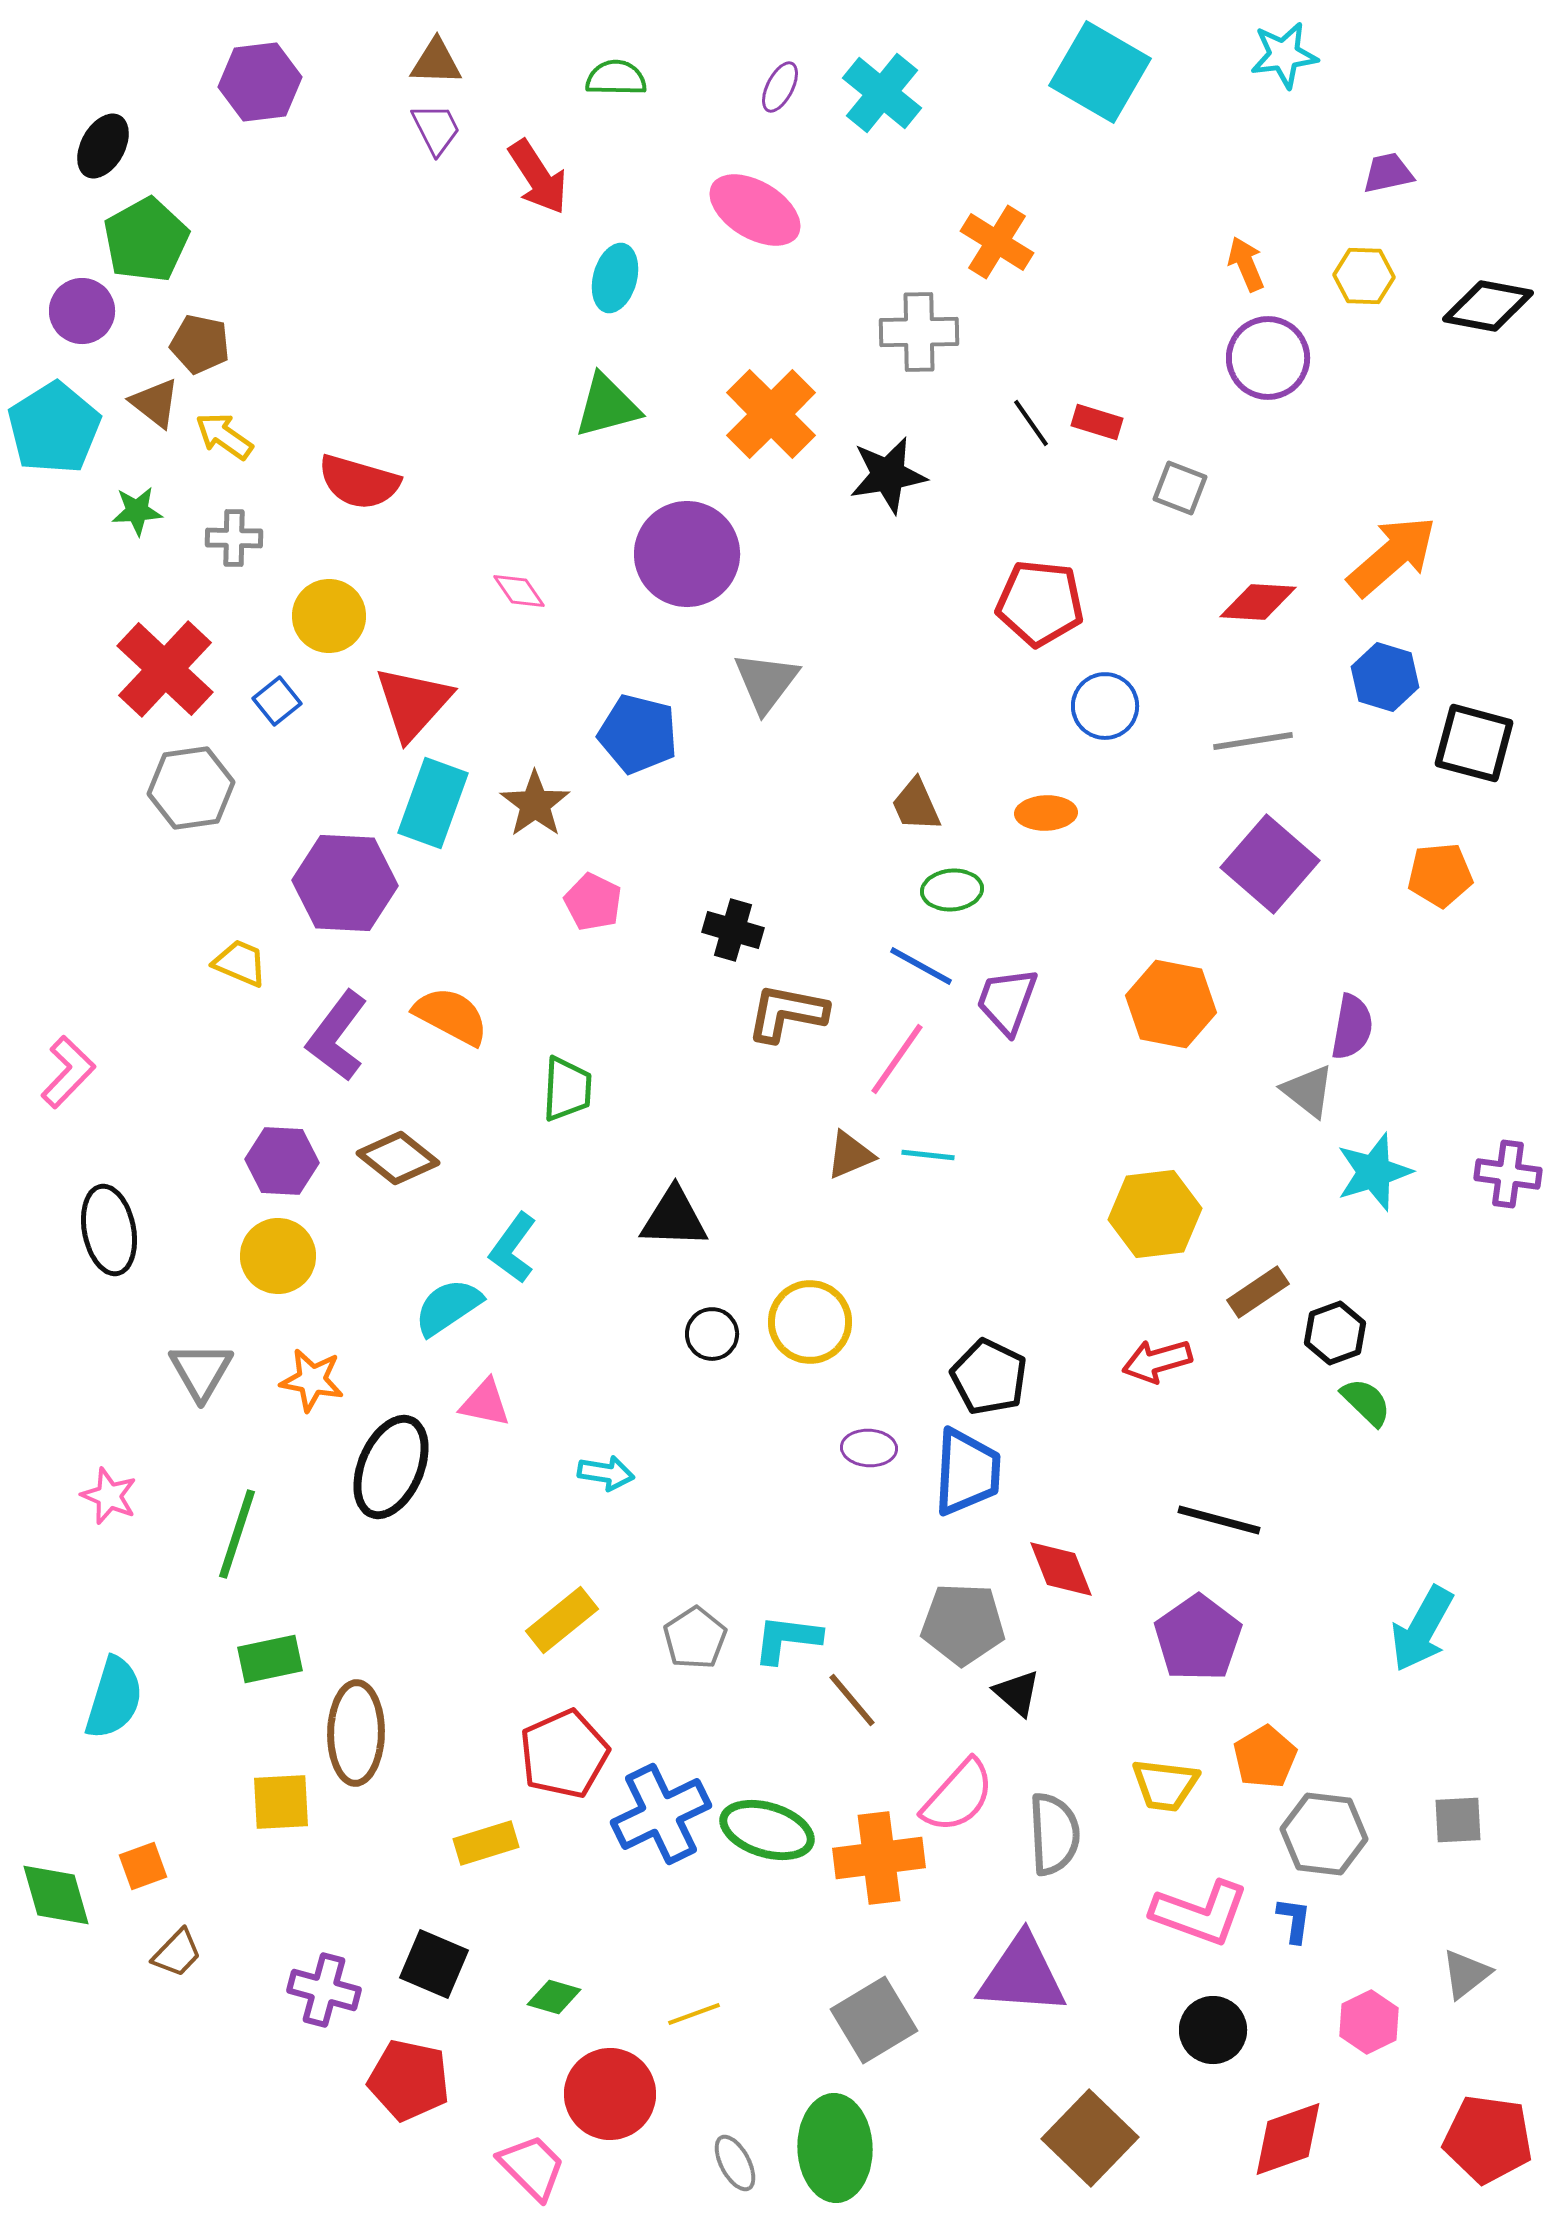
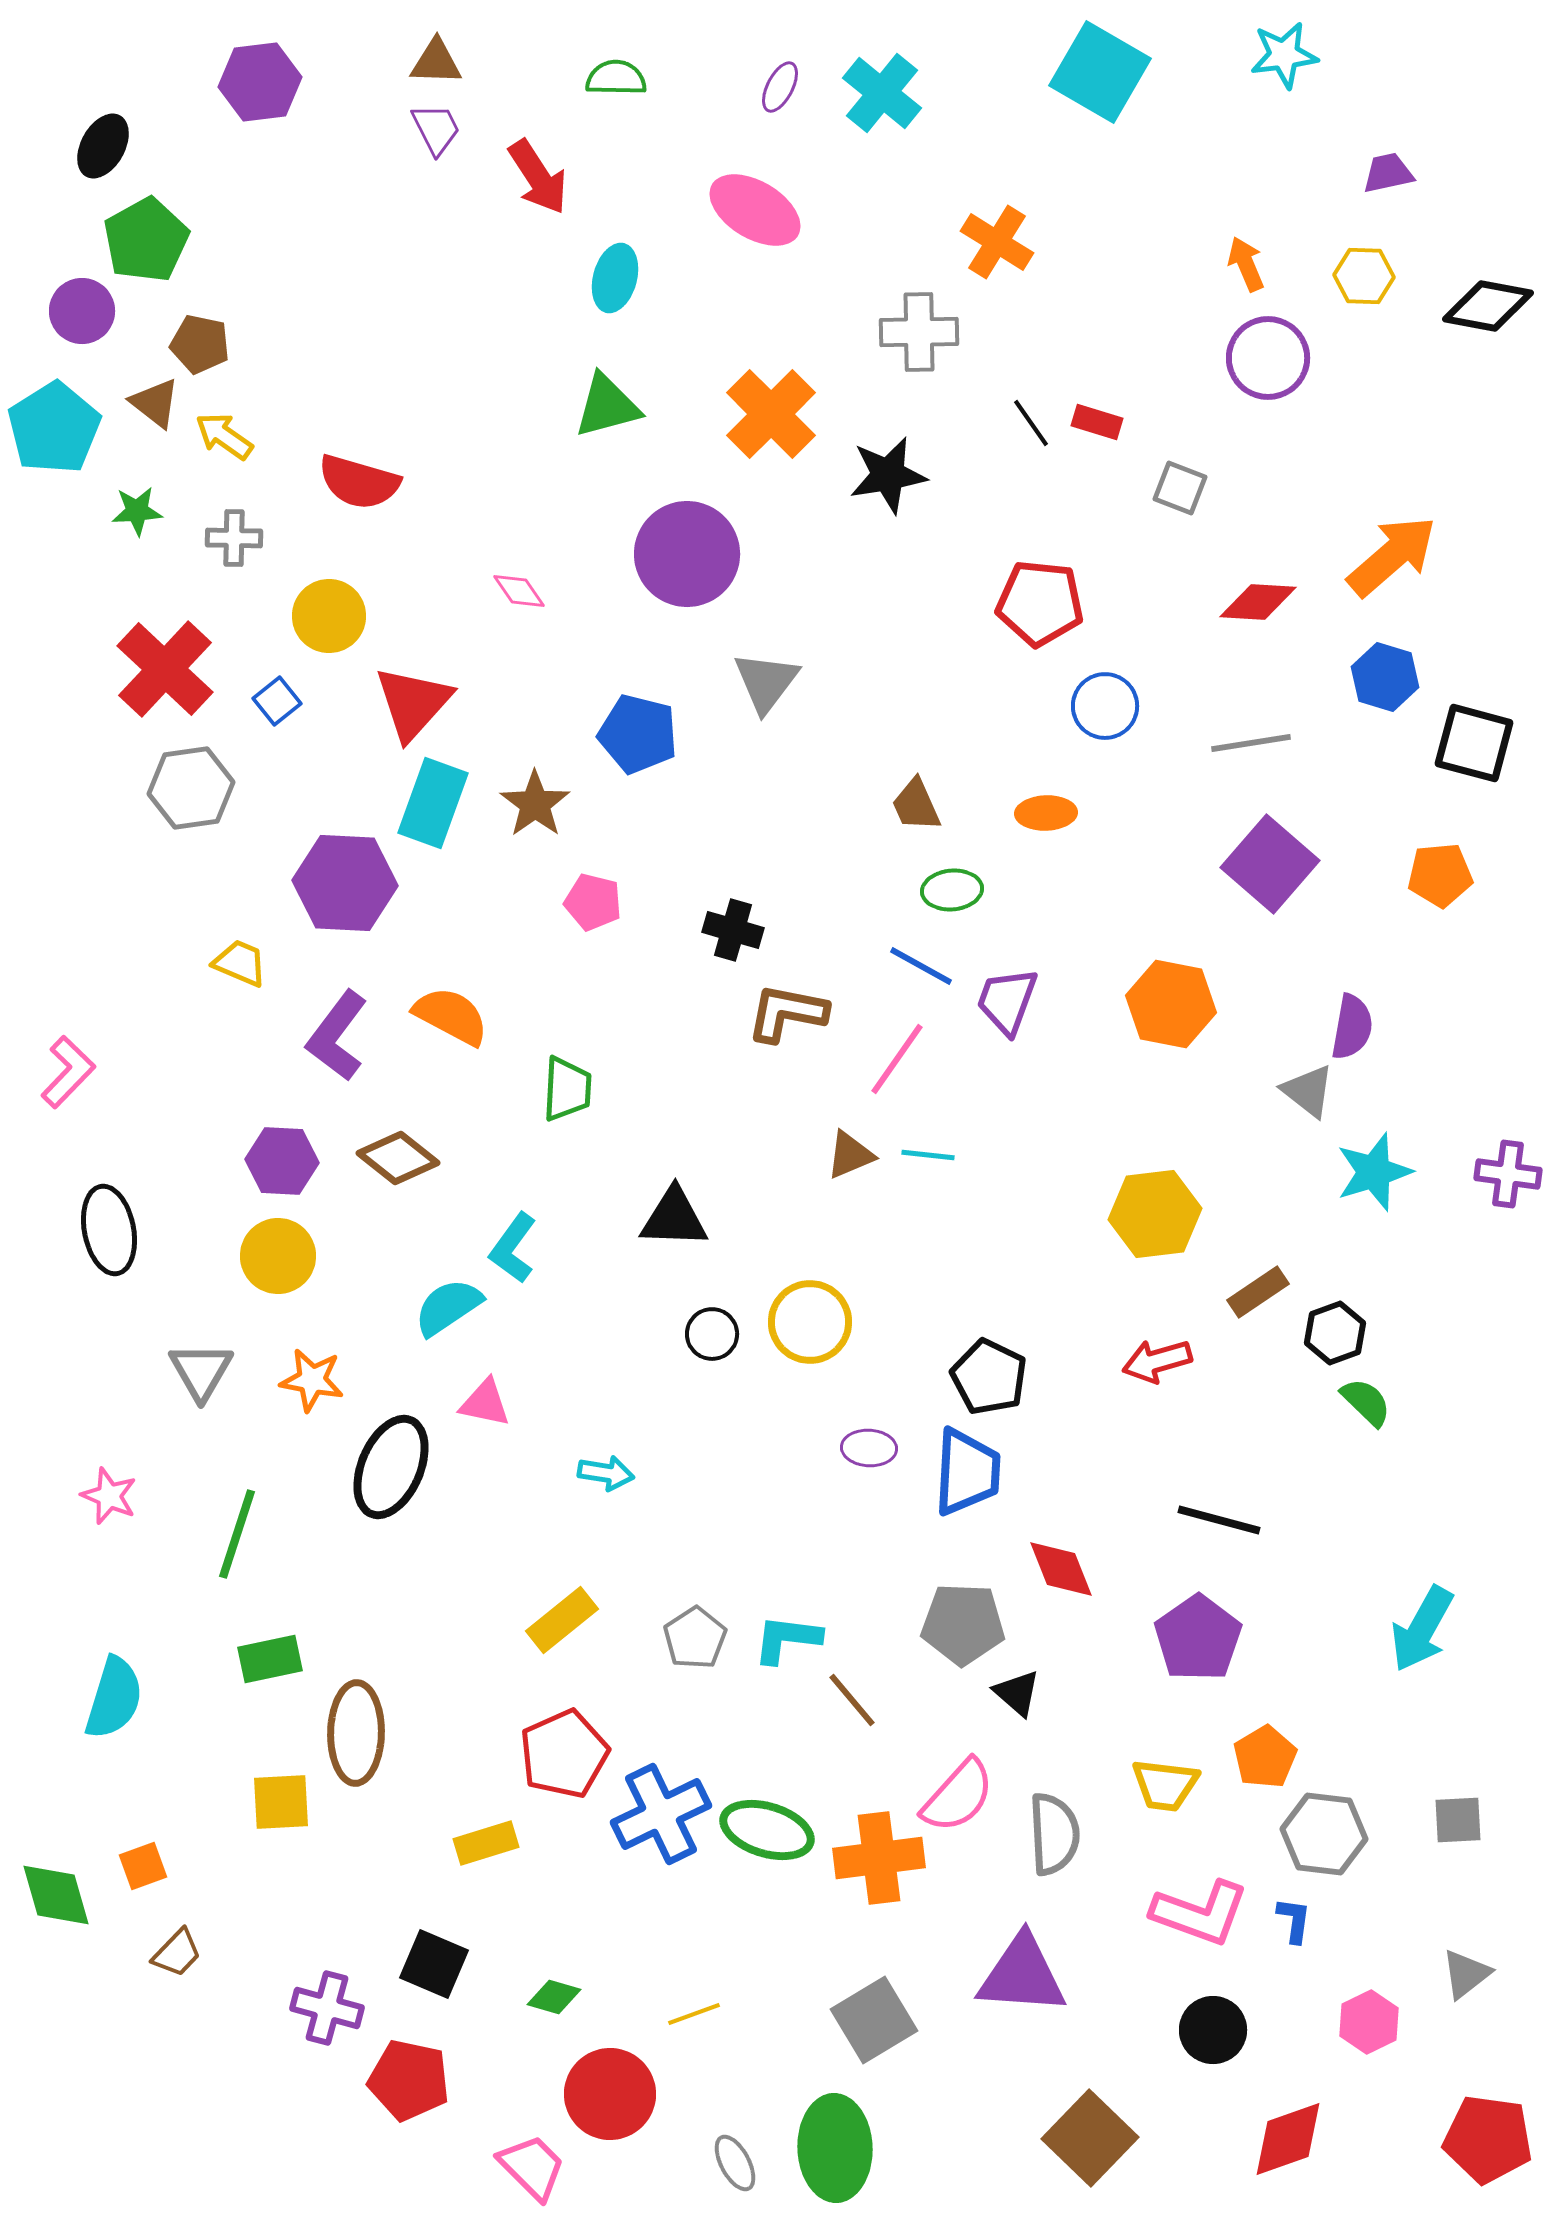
gray line at (1253, 741): moved 2 px left, 2 px down
pink pentagon at (593, 902): rotated 12 degrees counterclockwise
purple cross at (324, 1990): moved 3 px right, 18 px down
